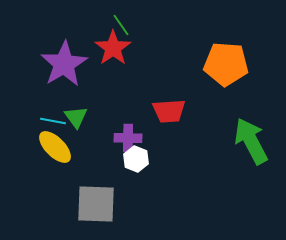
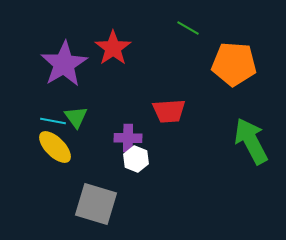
green line: moved 67 px right, 3 px down; rotated 25 degrees counterclockwise
orange pentagon: moved 8 px right
gray square: rotated 15 degrees clockwise
